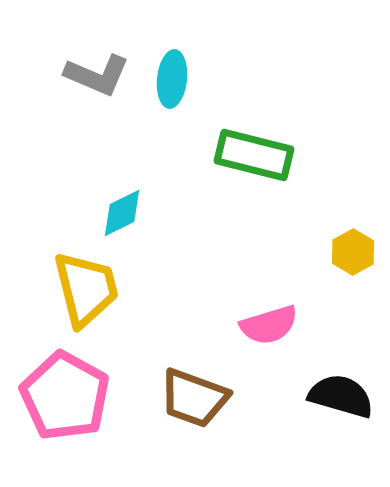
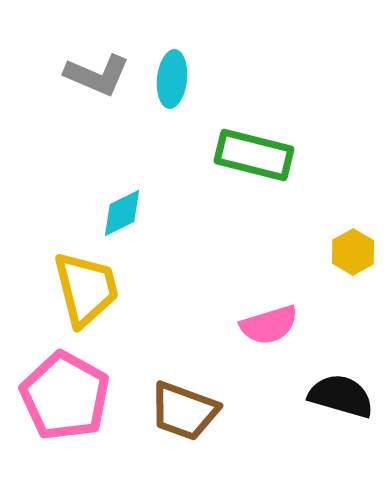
brown trapezoid: moved 10 px left, 13 px down
